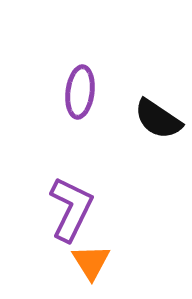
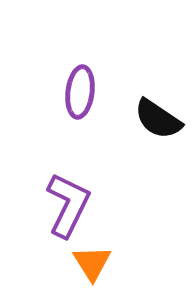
purple L-shape: moved 3 px left, 4 px up
orange triangle: moved 1 px right, 1 px down
